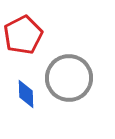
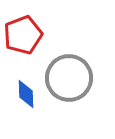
red pentagon: rotated 6 degrees clockwise
